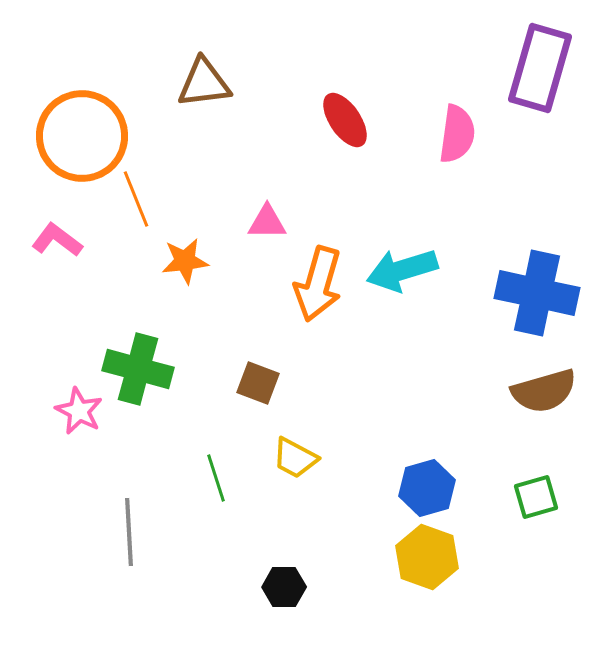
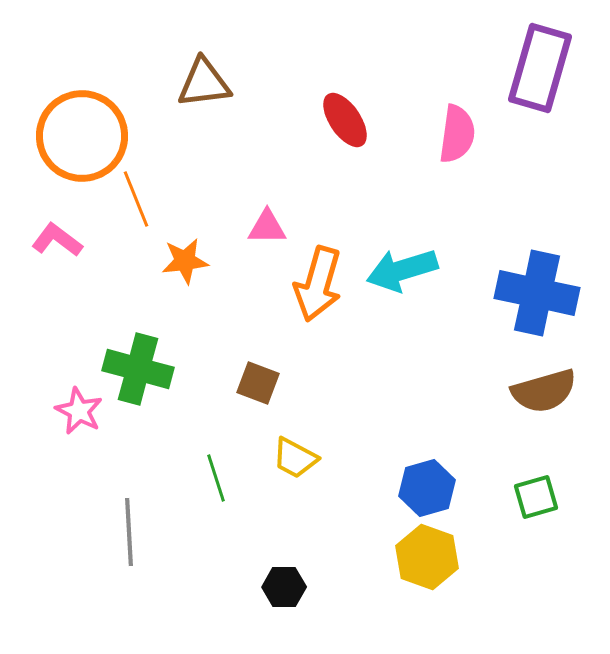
pink triangle: moved 5 px down
